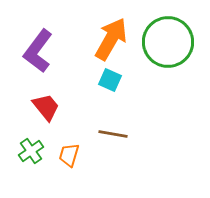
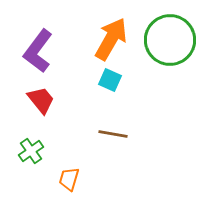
green circle: moved 2 px right, 2 px up
red trapezoid: moved 5 px left, 7 px up
orange trapezoid: moved 24 px down
